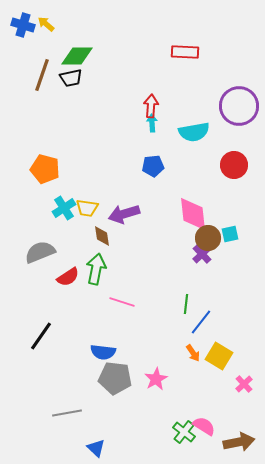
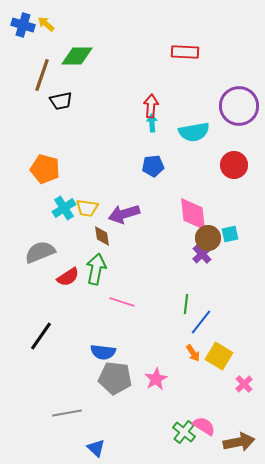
black trapezoid: moved 10 px left, 23 px down
